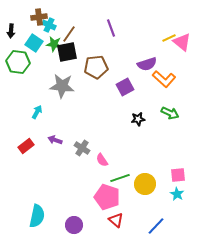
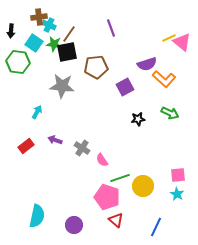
yellow circle: moved 2 px left, 2 px down
blue line: moved 1 px down; rotated 18 degrees counterclockwise
